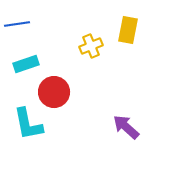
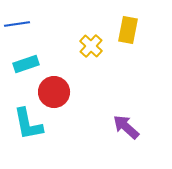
yellow cross: rotated 25 degrees counterclockwise
